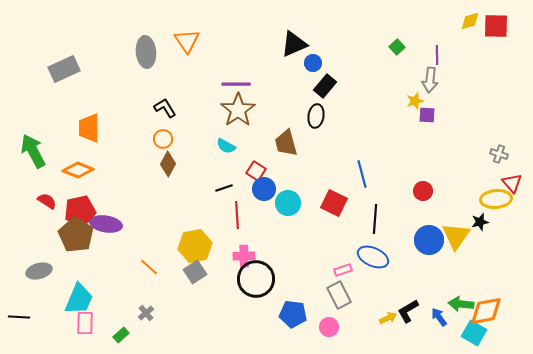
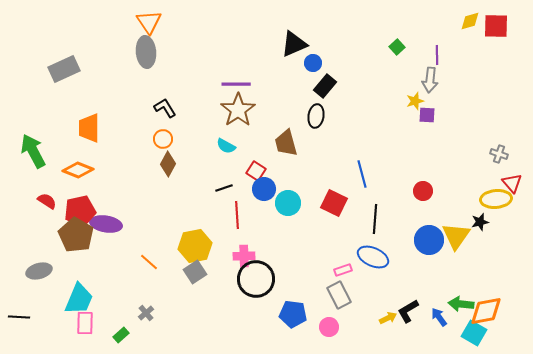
orange triangle at (187, 41): moved 38 px left, 19 px up
orange line at (149, 267): moved 5 px up
